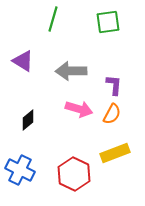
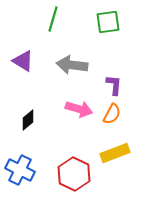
gray arrow: moved 1 px right, 6 px up; rotated 8 degrees clockwise
